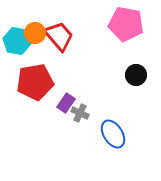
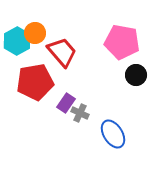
pink pentagon: moved 4 px left, 18 px down
red trapezoid: moved 3 px right, 16 px down
cyan hexagon: rotated 20 degrees clockwise
